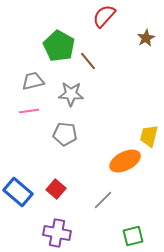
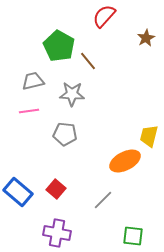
gray star: moved 1 px right
green square: rotated 20 degrees clockwise
